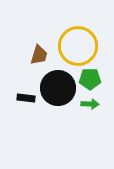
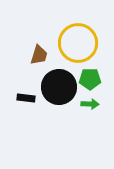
yellow circle: moved 3 px up
black circle: moved 1 px right, 1 px up
